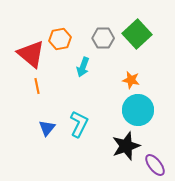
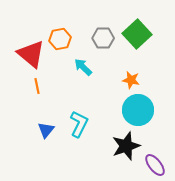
cyan arrow: rotated 114 degrees clockwise
blue triangle: moved 1 px left, 2 px down
